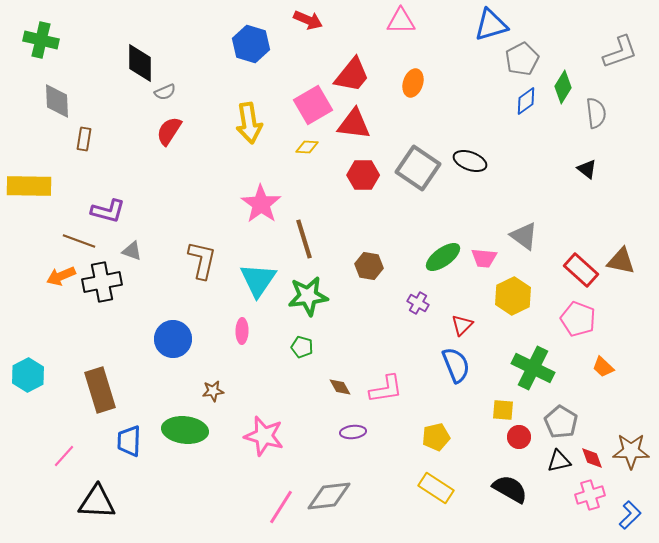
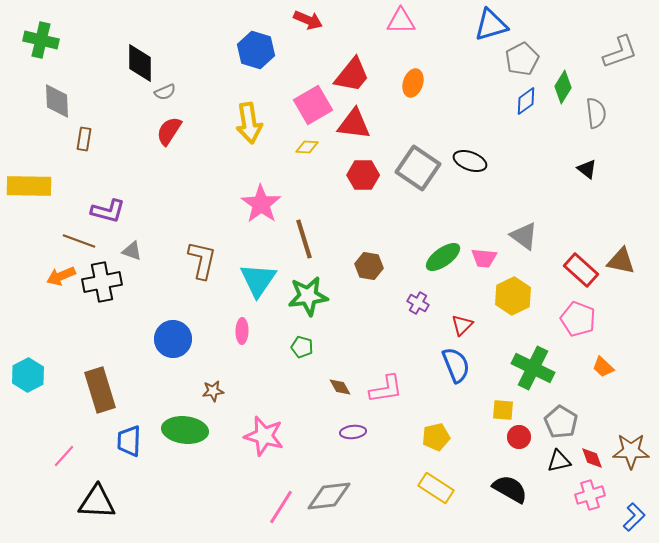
blue hexagon at (251, 44): moved 5 px right, 6 px down
blue L-shape at (630, 515): moved 4 px right, 2 px down
